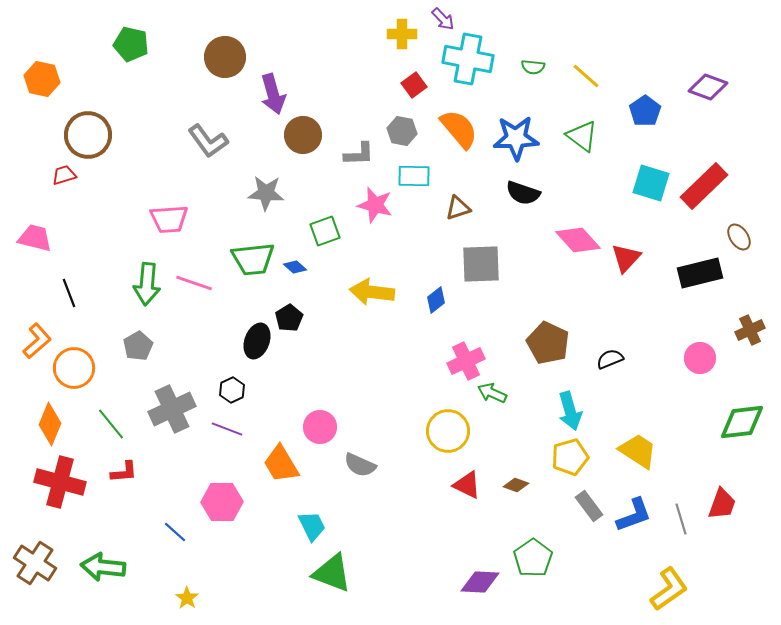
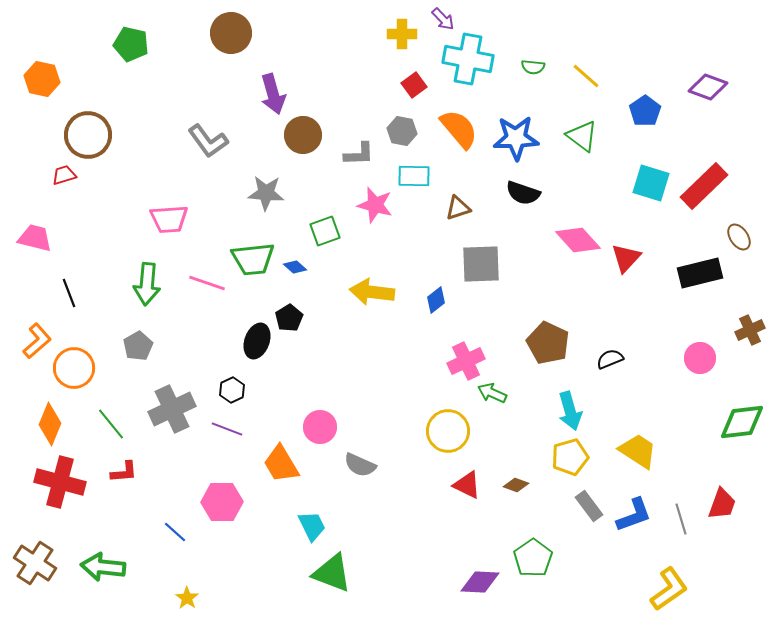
brown circle at (225, 57): moved 6 px right, 24 px up
pink line at (194, 283): moved 13 px right
